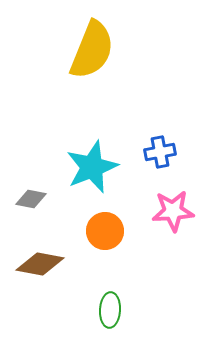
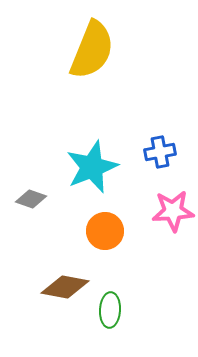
gray diamond: rotated 8 degrees clockwise
brown diamond: moved 25 px right, 23 px down
